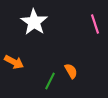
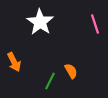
white star: moved 6 px right
orange arrow: rotated 36 degrees clockwise
